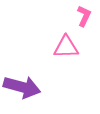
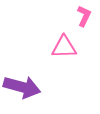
pink triangle: moved 2 px left
